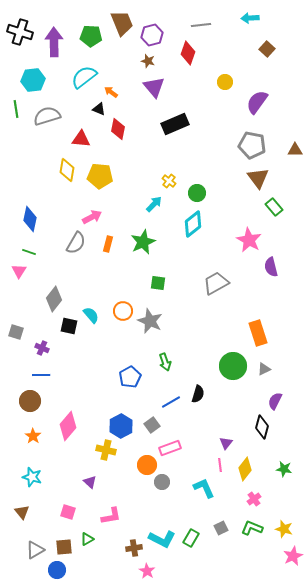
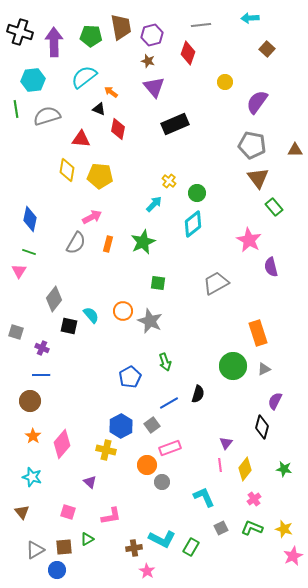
brown trapezoid at (122, 23): moved 1 px left, 4 px down; rotated 12 degrees clockwise
blue line at (171, 402): moved 2 px left, 1 px down
pink diamond at (68, 426): moved 6 px left, 18 px down
cyan L-shape at (204, 488): moved 9 px down
green rectangle at (191, 538): moved 9 px down
